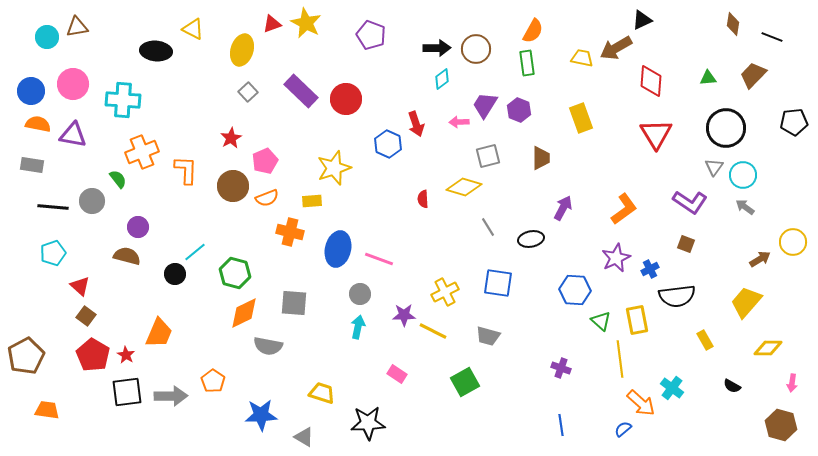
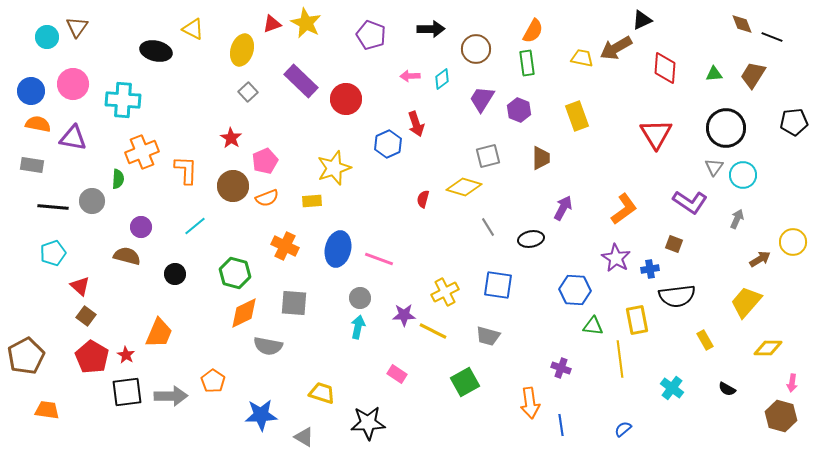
brown diamond at (733, 24): moved 9 px right; rotated 30 degrees counterclockwise
brown triangle at (77, 27): rotated 45 degrees counterclockwise
black arrow at (437, 48): moved 6 px left, 19 px up
black ellipse at (156, 51): rotated 8 degrees clockwise
brown trapezoid at (753, 75): rotated 12 degrees counterclockwise
green triangle at (708, 78): moved 6 px right, 4 px up
red diamond at (651, 81): moved 14 px right, 13 px up
purple rectangle at (301, 91): moved 10 px up
purple trapezoid at (485, 105): moved 3 px left, 6 px up
yellow rectangle at (581, 118): moved 4 px left, 2 px up
pink arrow at (459, 122): moved 49 px left, 46 px up
purple triangle at (73, 135): moved 3 px down
red star at (231, 138): rotated 10 degrees counterclockwise
blue hexagon at (388, 144): rotated 12 degrees clockwise
green semicircle at (118, 179): rotated 42 degrees clockwise
red semicircle at (423, 199): rotated 18 degrees clockwise
gray arrow at (745, 207): moved 8 px left, 12 px down; rotated 78 degrees clockwise
purple circle at (138, 227): moved 3 px right
orange cross at (290, 232): moved 5 px left, 14 px down; rotated 12 degrees clockwise
brown square at (686, 244): moved 12 px left
cyan line at (195, 252): moved 26 px up
purple star at (616, 258): rotated 16 degrees counterclockwise
blue cross at (650, 269): rotated 18 degrees clockwise
blue square at (498, 283): moved 2 px down
gray circle at (360, 294): moved 4 px down
green triangle at (601, 321): moved 8 px left, 5 px down; rotated 35 degrees counterclockwise
red pentagon at (93, 355): moved 1 px left, 2 px down
black semicircle at (732, 386): moved 5 px left, 3 px down
orange arrow at (641, 403): moved 111 px left; rotated 40 degrees clockwise
brown hexagon at (781, 425): moved 9 px up
